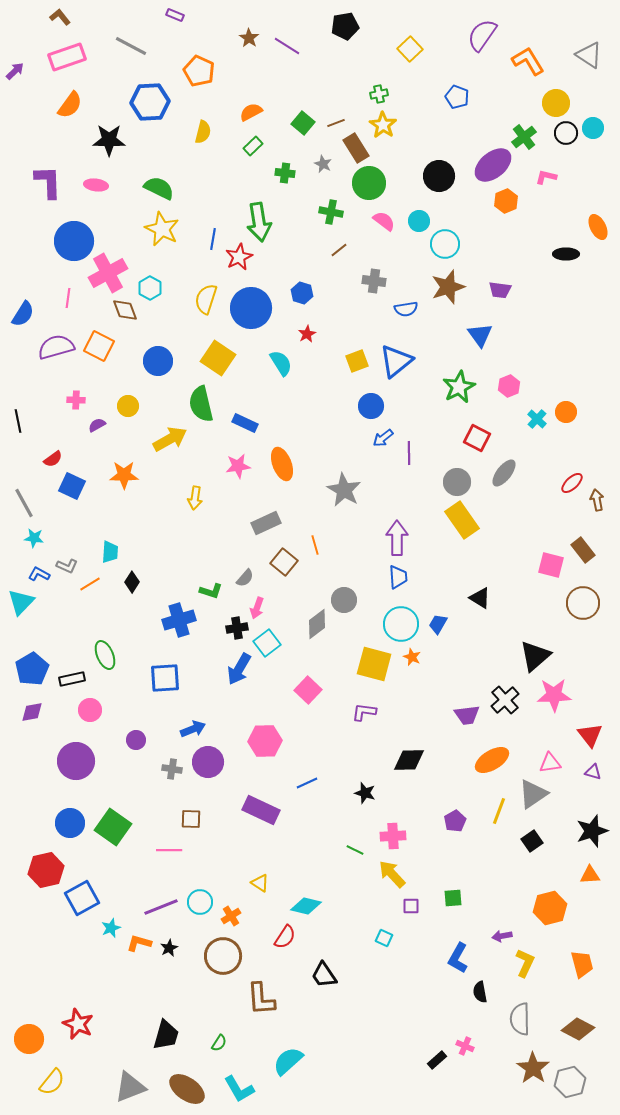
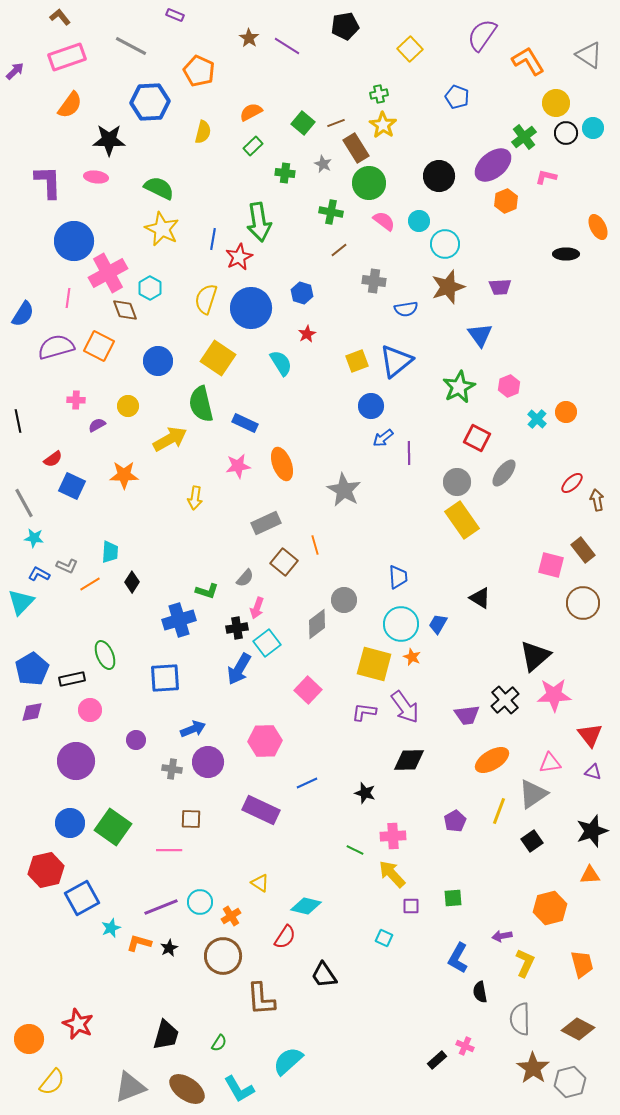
pink ellipse at (96, 185): moved 8 px up
purple trapezoid at (500, 290): moved 3 px up; rotated 10 degrees counterclockwise
purple arrow at (397, 538): moved 8 px right, 169 px down; rotated 144 degrees clockwise
green L-shape at (211, 591): moved 4 px left
